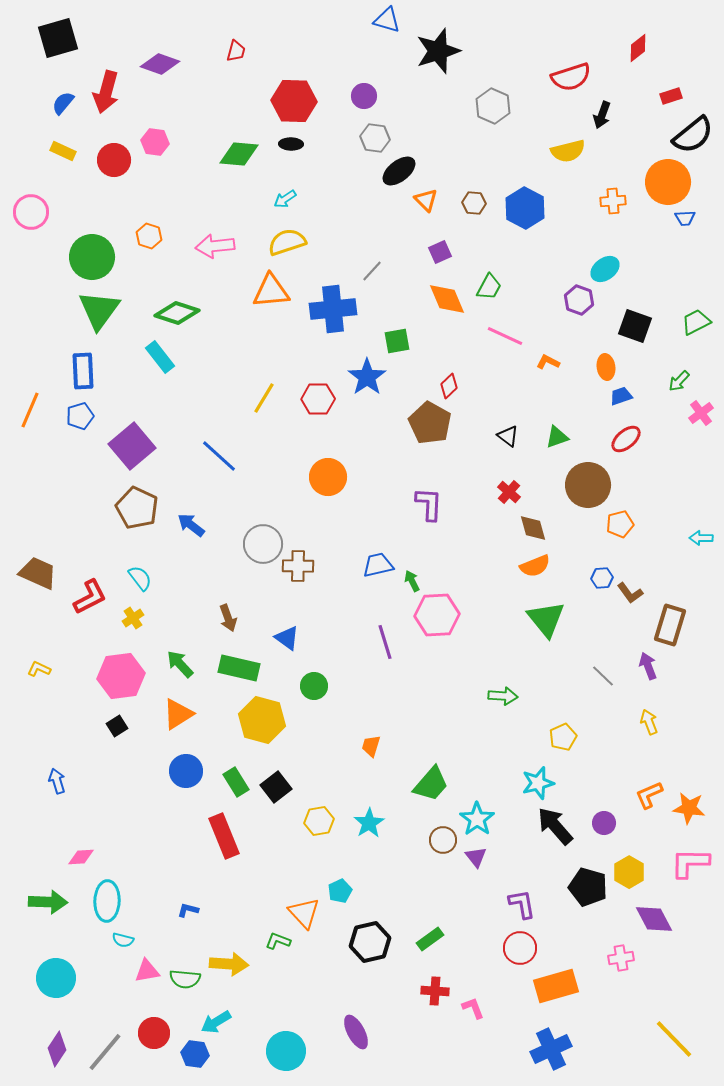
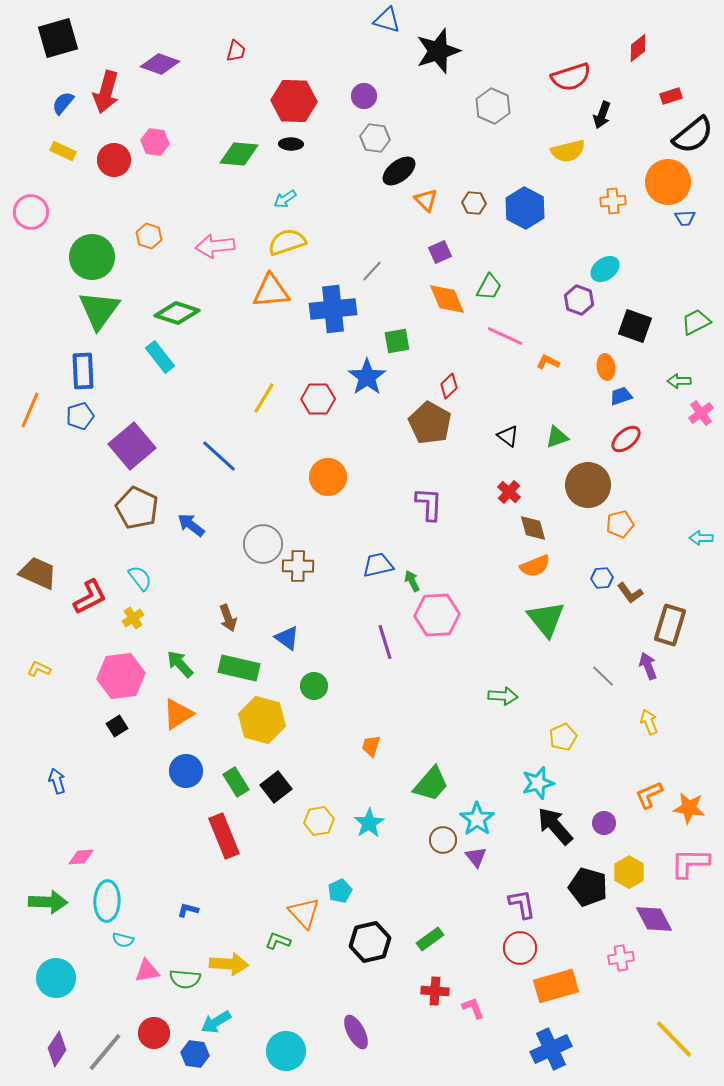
green arrow at (679, 381): rotated 45 degrees clockwise
